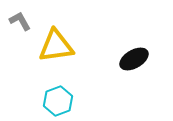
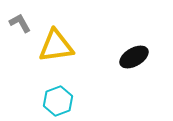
gray L-shape: moved 2 px down
black ellipse: moved 2 px up
